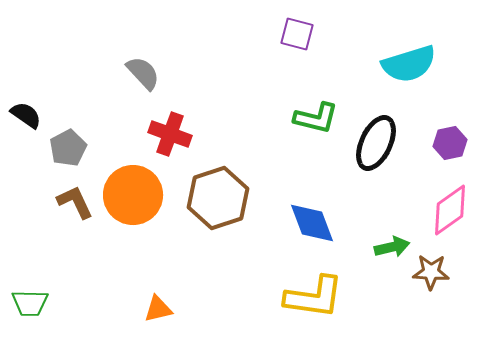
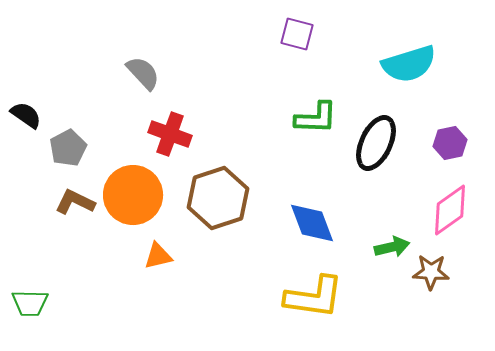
green L-shape: rotated 12 degrees counterclockwise
brown L-shape: rotated 39 degrees counterclockwise
orange triangle: moved 53 px up
